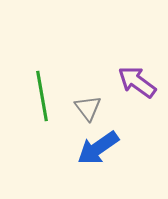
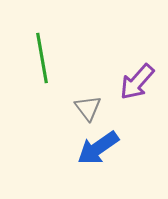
purple arrow: rotated 84 degrees counterclockwise
green line: moved 38 px up
